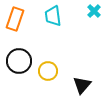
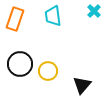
black circle: moved 1 px right, 3 px down
